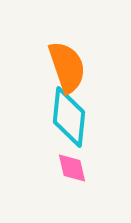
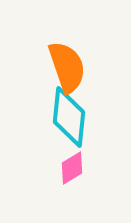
pink diamond: rotated 72 degrees clockwise
